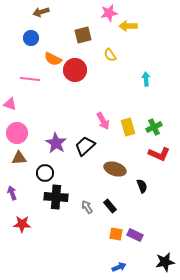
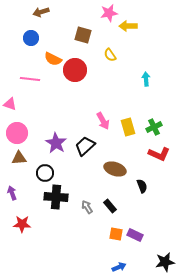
brown square: rotated 30 degrees clockwise
